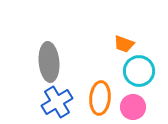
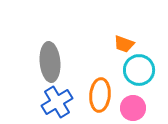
gray ellipse: moved 1 px right
cyan circle: moved 1 px up
orange ellipse: moved 3 px up
pink circle: moved 1 px down
